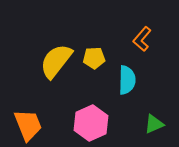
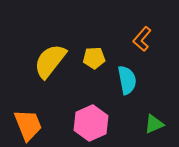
yellow semicircle: moved 6 px left
cyan semicircle: rotated 12 degrees counterclockwise
